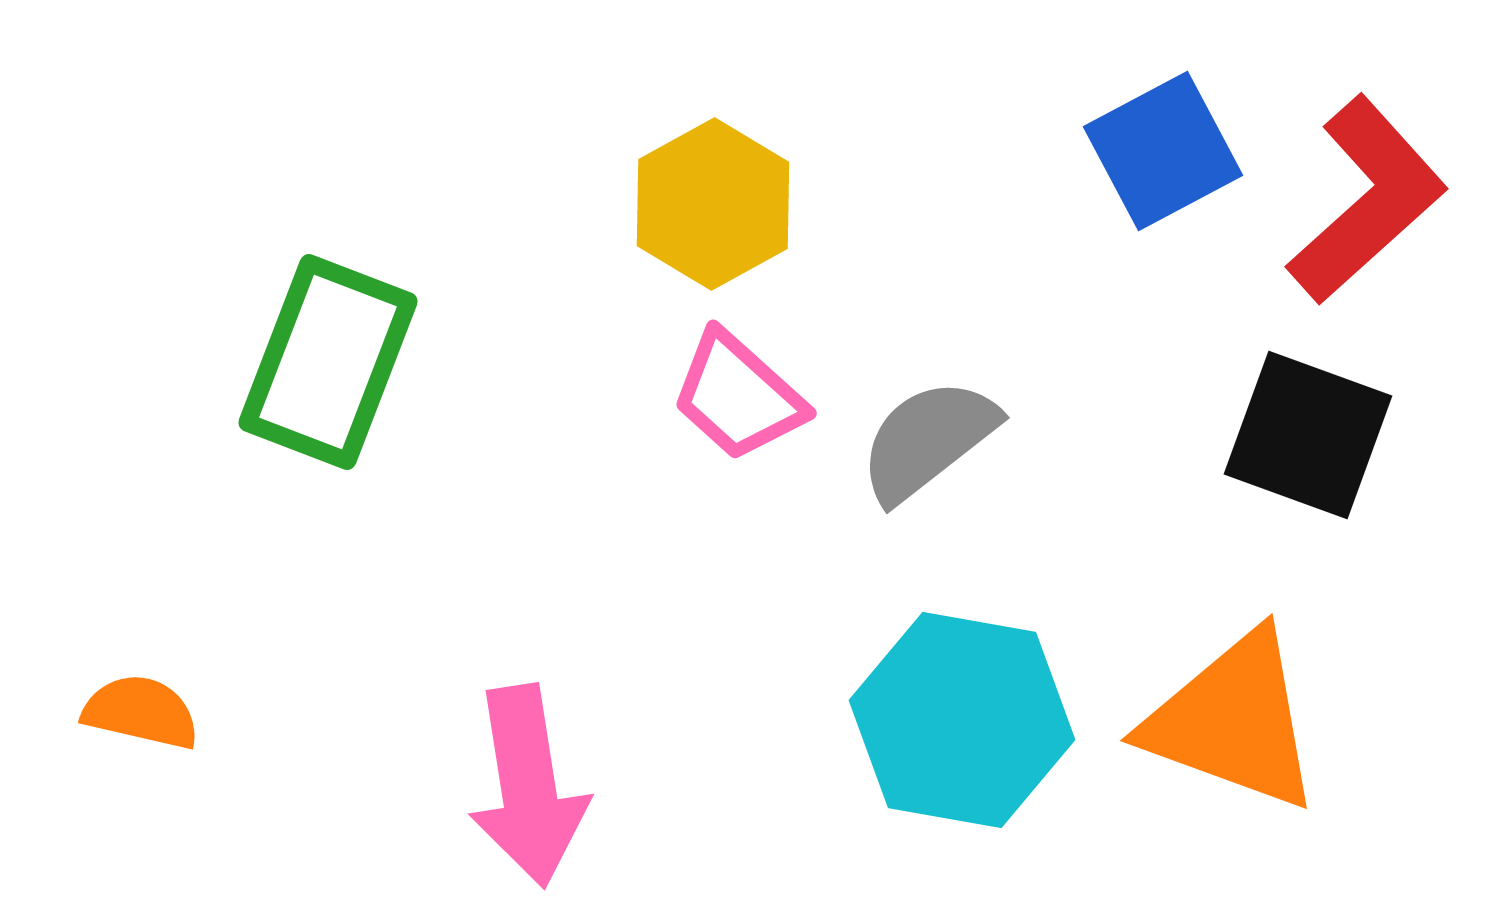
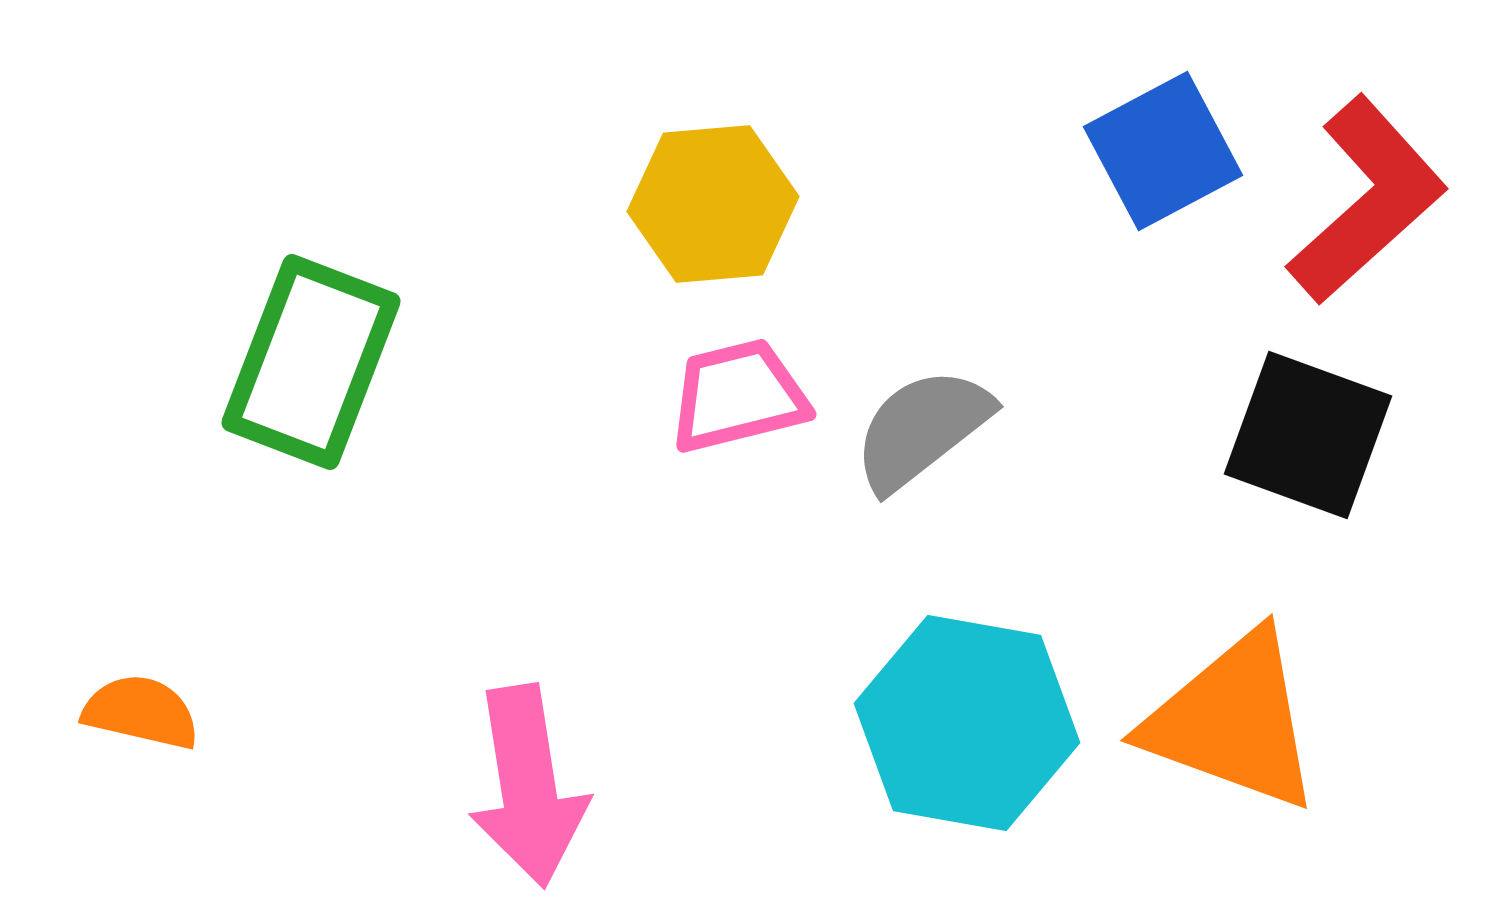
yellow hexagon: rotated 24 degrees clockwise
green rectangle: moved 17 px left
pink trapezoid: rotated 124 degrees clockwise
gray semicircle: moved 6 px left, 11 px up
cyan hexagon: moved 5 px right, 3 px down
